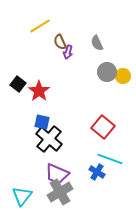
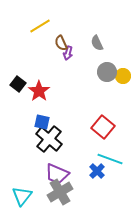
brown semicircle: moved 1 px right, 1 px down
purple arrow: moved 1 px down
blue cross: moved 1 px up; rotated 14 degrees clockwise
